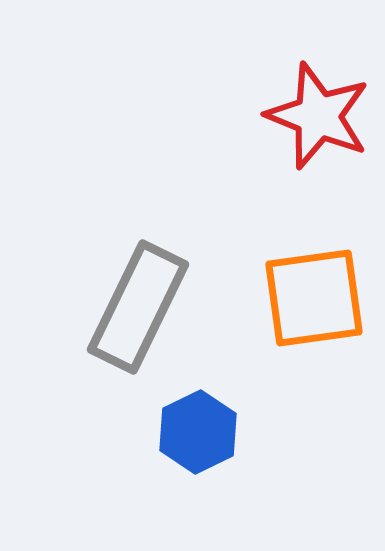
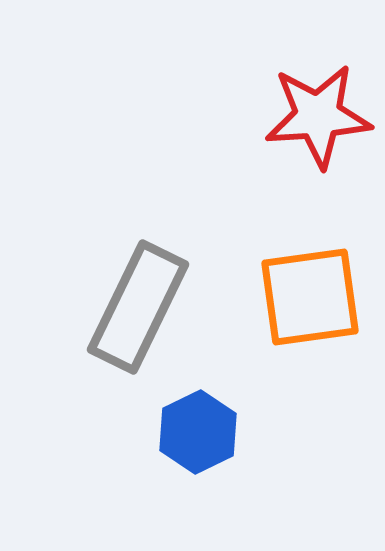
red star: rotated 26 degrees counterclockwise
orange square: moved 4 px left, 1 px up
